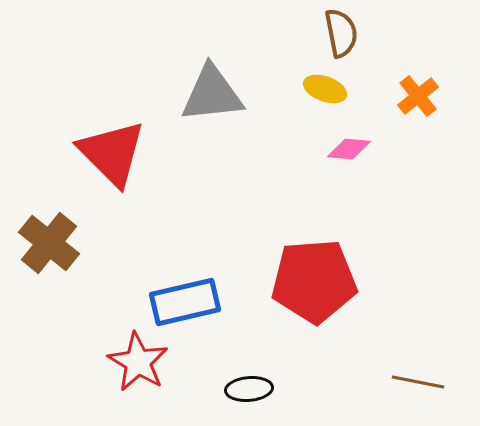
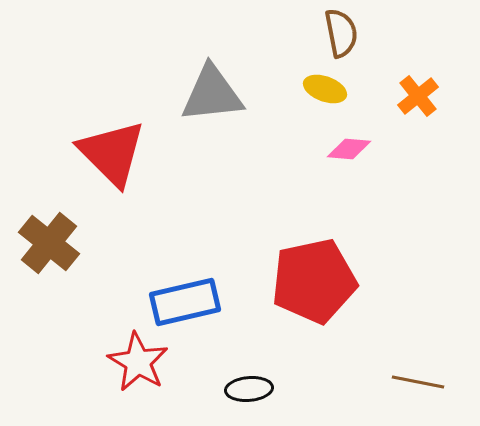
red pentagon: rotated 8 degrees counterclockwise
